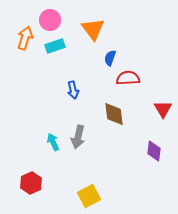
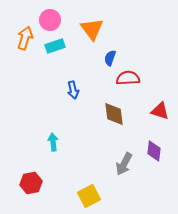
orange triangle: moved 1 px left
red triangle: moved 3 px left, 2 px down; rotated 42 degrees counterclockwise
gray arrow: moved 46 px right, 27 px down; rotated 15 degrees clockwise
cyan arrow: rotated 18 degrees clockwise
red hexagon: rotated 15 degrees clockwise
